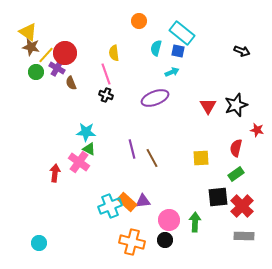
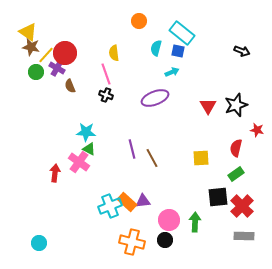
brown semicircle: moved 1 px left, 3 px down
